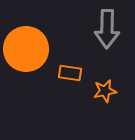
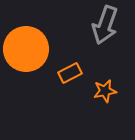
gray arrow: moved 2 px left, 4 px up; rotated 18 degrees clockwise
orange rectangle: rotated 35 degrees counterclockwise
